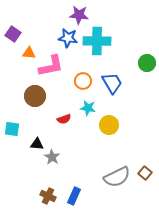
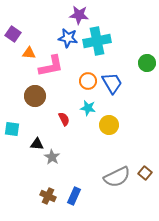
cyan cross: rotated 12 degrees counterclockwise
orange circle: moved 5 px right
red semicircle: rotated 96 degrees counterclockwise
